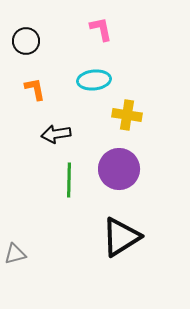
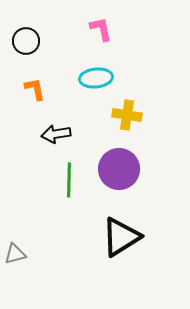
cyan ellipse: moved 2 px right, 2 px up
